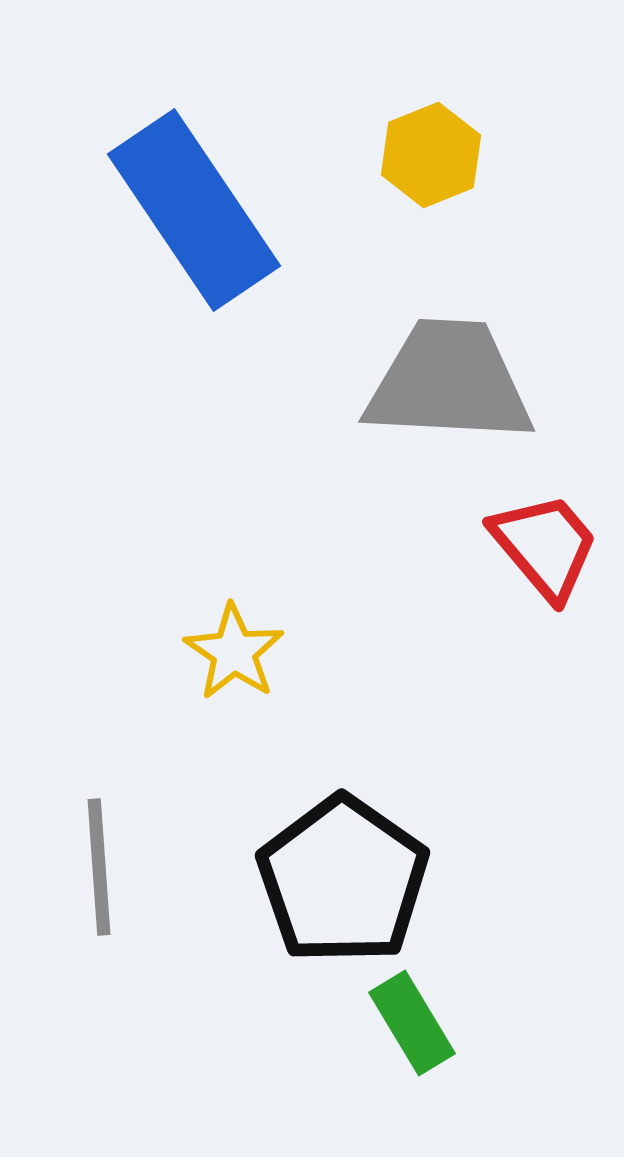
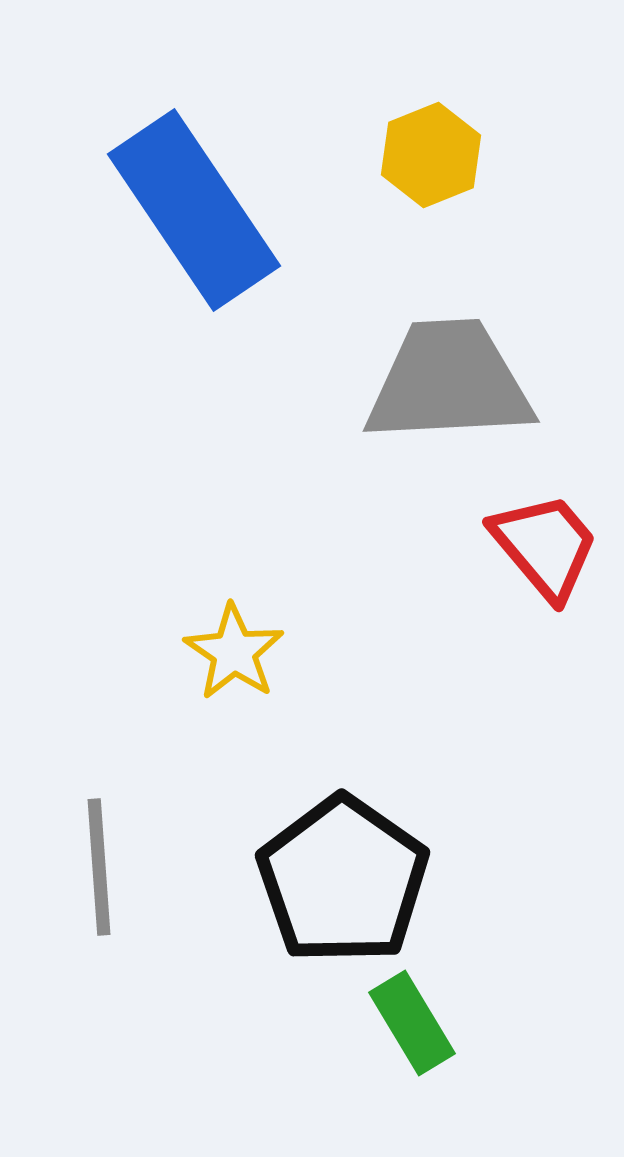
gray trapezoid: rotated 6 degrees counterclockwise
